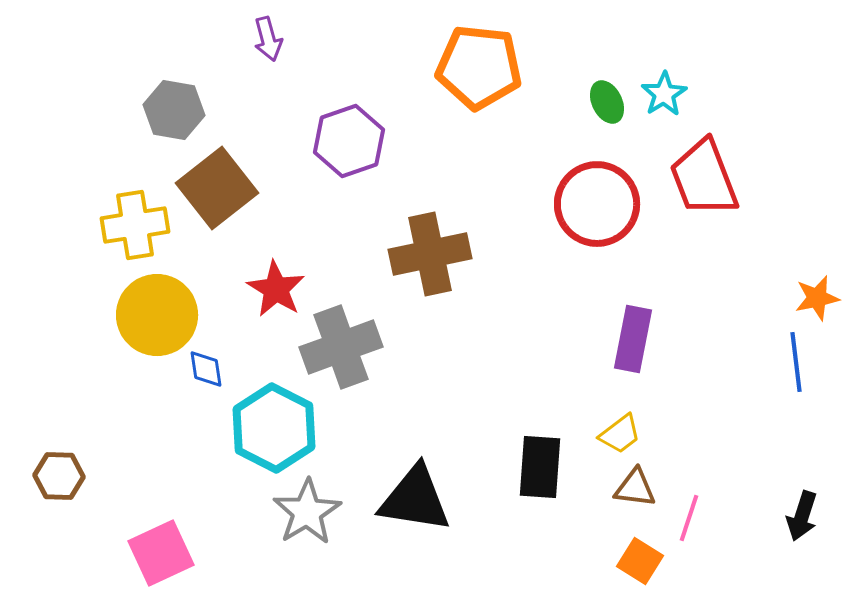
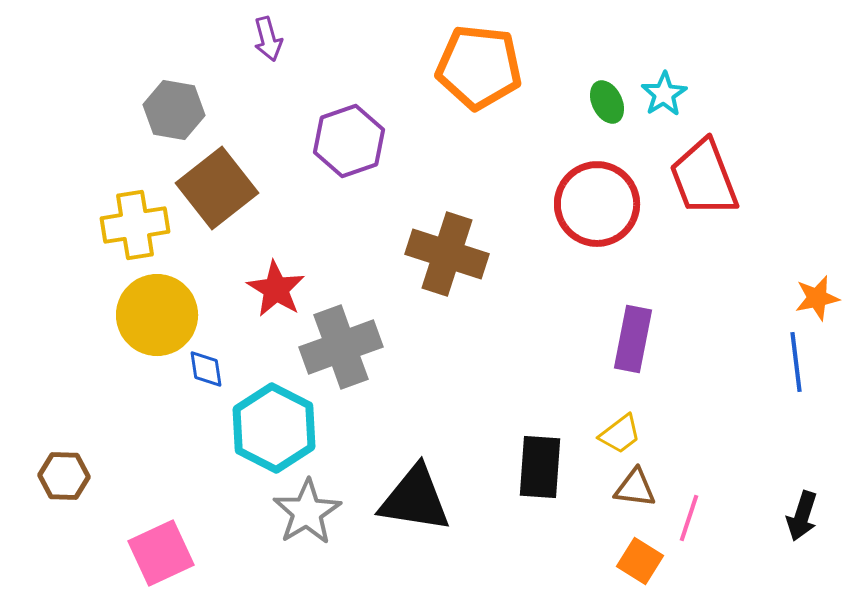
brown cross: moved 17 px right; rotated 30 degrees clockwise
brown hexagon: moved 5 px right
